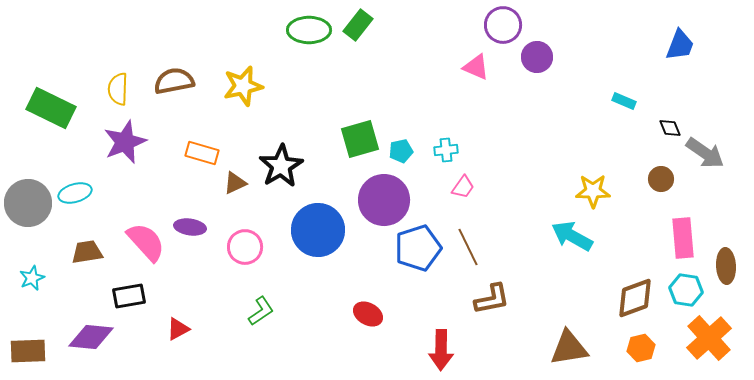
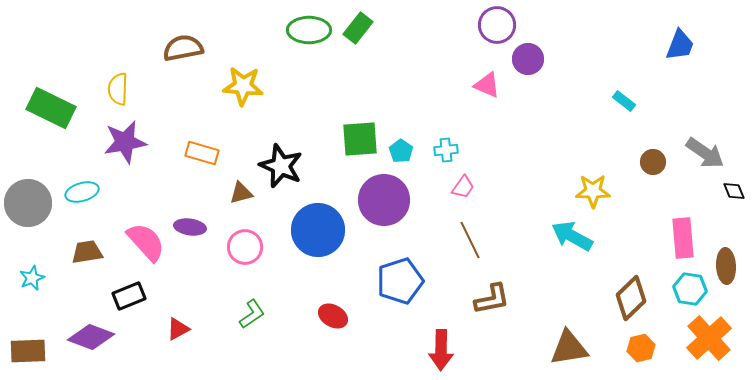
green rectangle at (358, 25): moved 3 px down
purple circle at (503, 25): moved 6 px left
purple circle at (537, 57): moved 9 px left, 2 px down
pink triangle at (476, 67): moved 11 px right, 18 px down
brown semicircle at (174, 81): moved 9 px right, 33 px up
yellow star at (243, 86): rotated 18 degrees clockwise
cyan rectangle at (624, 101): rotated 15 degrees clockwise
black diamond at (670, 128): moved 64 px right, 63 px down
green square at (360, 139): rotated 12 degrees clockwise
purple star at (125, 142): rotated 12 degrees clockwise
cyan pentagon at (401, 151): rotated 25 degrees counterclockwise
black star at (281, 166): rotated 18 degrees counterclockwise
brown circle at (661, 179): moved 8 px left, 17 px up
brown triangle at (235, 183): moved 6 px right, 10 px down; rotated 10 degrees clockwise
cyan ellipse at (75, 193): moved 7 px right, 1 px up
brown line at (468, 247): moved 2 px right, 7 px up
blue pentagon at (418, 248): moved 18 px left, 33 px down
cyan hexagon at (686, 290): moved 4 px right, 1 px up
black rectangle at (129, 296): rotated 12 degrees counterclockwise
brown diamond at (635, 298): moved 4 px left; rotated 24 degrees counterclockwise
green L-shape at (261, 311): moved 9 px left, 3 px down
red ellipse at (368, 314): moved 35 px left, 2 px down
purple diamond at (91, 337): rotated 15 degrees clockwise
